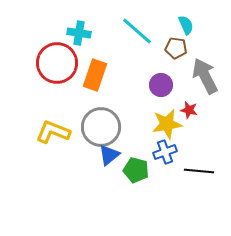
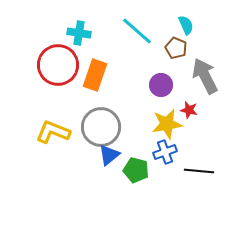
brown pentagon: rotated 15 degrees clockwise
red circle: moved 1 px right, 2 px down
